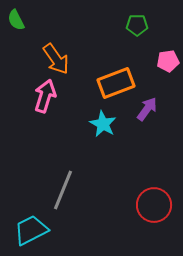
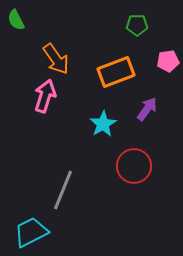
orange rectangle: moved 11 px up
cyan star: rotated 12 degrees clockwise
red circle: moved 20 px left, 39 px up
cyan trapezoid: moved 2 px down
